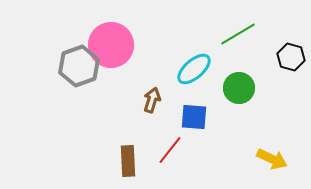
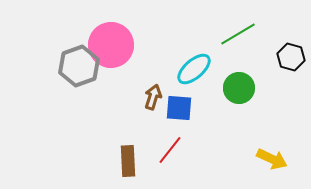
brown arrow: moved 1 px right, 3 px up
blue square: moved 15 px left, 9 px up
